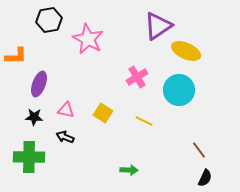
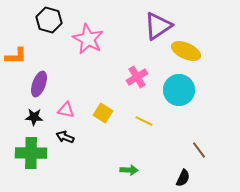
black hexagon: rotated 25 degrees clockwise
green cross: moved 2 px right, 4 px up
black semicircle: moved 22 px left
